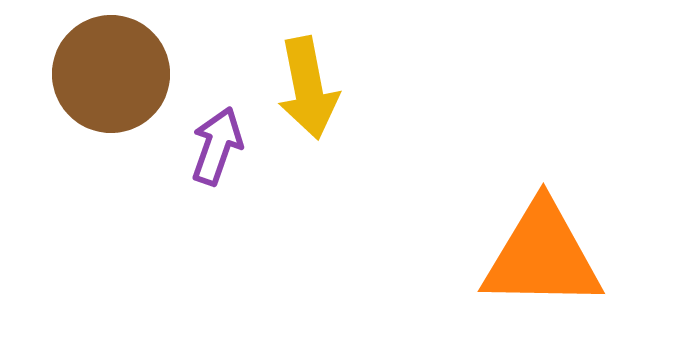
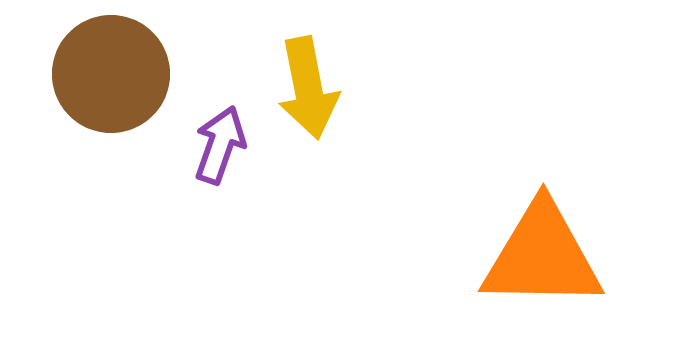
purple arrow: moved 3 px right, 1 px up
